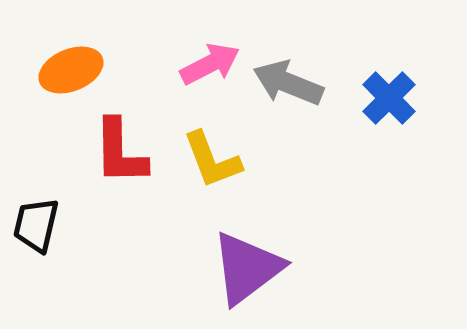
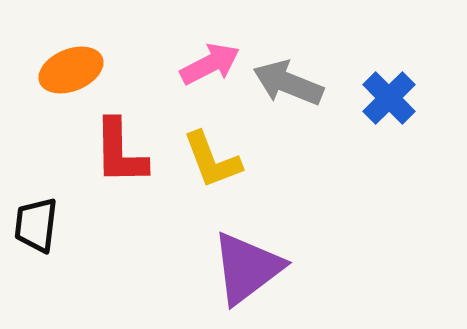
black trapezoid: rotated 6 degrees counterclockwise
